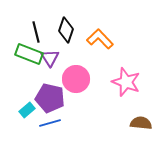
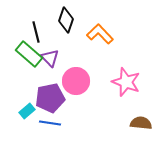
black diamond: moved 10 px up
orange L-shape: moved 5 px up
green rectangle: rotated 20 degrees clockwise
purple triangle: rotated 12 degrees counterclockwise
pink circle: moved 2 px down
purple pentagon: rotated 24 degrees counterclockwise
cyan rectangle: moved 1 px down
blue line: rotated 25 degrees clockwise
